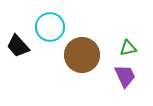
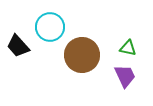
green triangle: rotated 24 degrees clockwise
